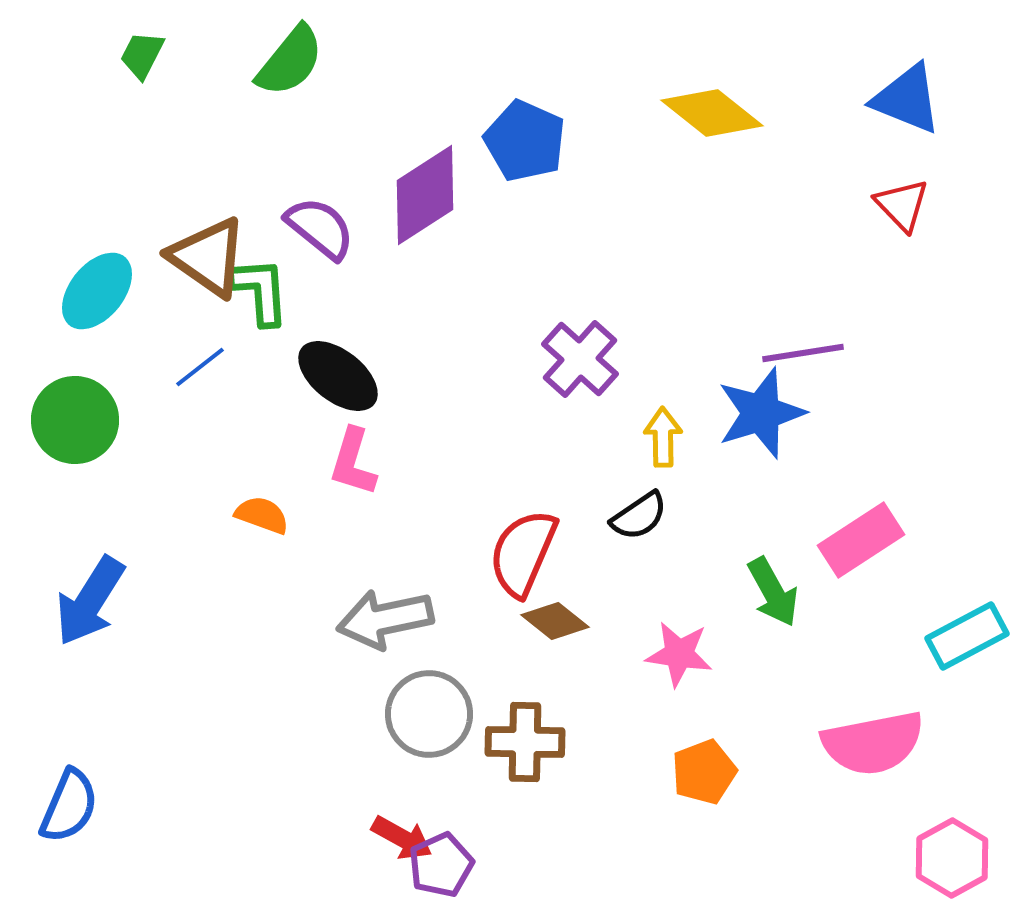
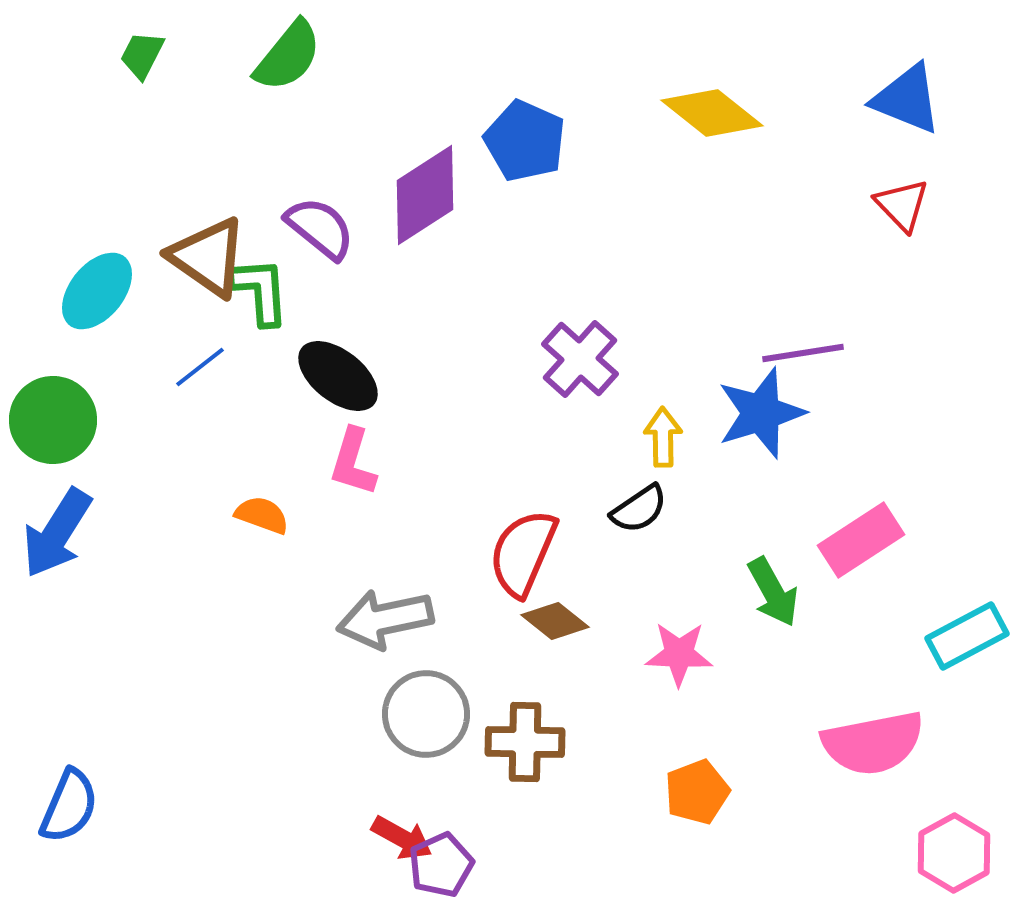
green semicircle: moved 2 px left, 5 px up
green circle: moved 22 px left
black semicircle: moved 7 px up
blue arrow: moved 33 px left, 68 px up
pink star: rotated 6 degrees counterclockwise
gray circle: moved 3 px left
orange pentagon: moved 7 px left, 20 px down
pink hexagon: moved 2 px right, 5 px up
